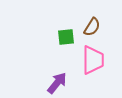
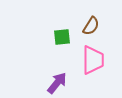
brown semicircle: moved 1 px left, 1 px up
green square: moved 4 px left
